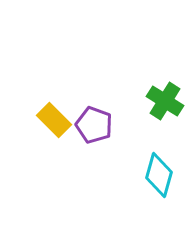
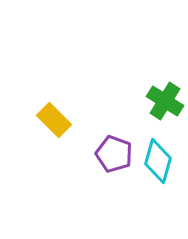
purple pentagon: moved 20 px right, 29 px down
cyan diamond: moved 1 px left, 14 px up
